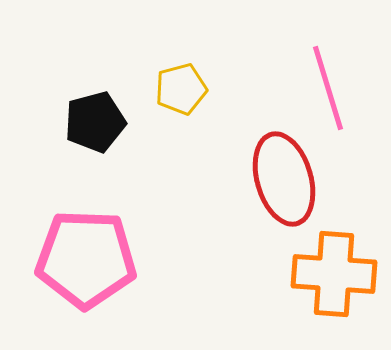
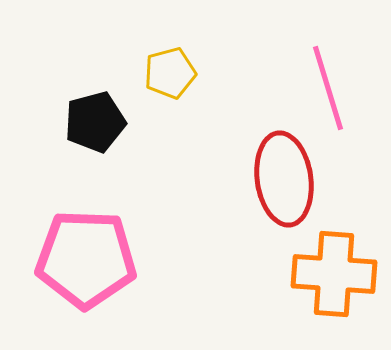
yellow pentagon: moved 11 px left, 16 px up
red ellipse: rotated 8 degrees clockwise
